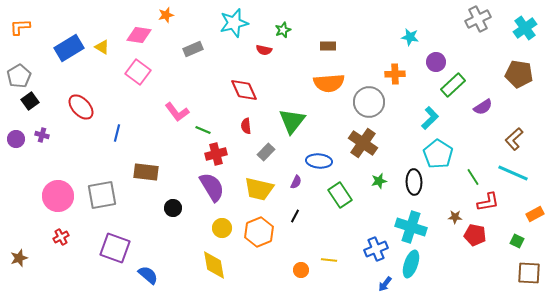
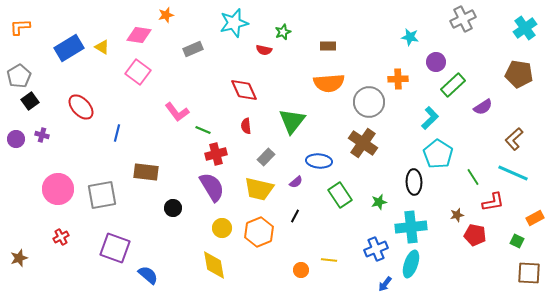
gray cross at (478, 19): moved 15 px left
green star at (283, 30): moved 2 px down
orange cross at (395, 74): moved 3 px right, 5 px down
gray rectangle at (266, 152): moved 5 px down
green star at (379, 181): moved 21 px down
purple semicircle at (296, 182): rotated 24 degrees clockwise
pink circle at (58, 196): moved 7 px up
red L-shape at (488, 202): moved 5 px right
orange rectangle at (535, 214): moved 4 px down
brown star at (455, 217): moved 2 px right, 2 px up; rotated 16 degrees counterclockwise
cyan cross at (411, 227): rotated 24 degrees counterclockwise
